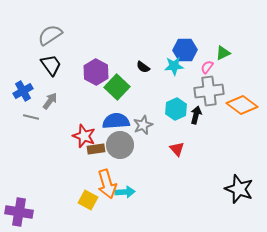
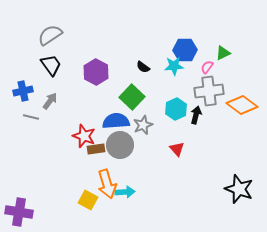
green square: moved 15 px right, 10 px down
blue cross: rotated 18 degrees clockwise
